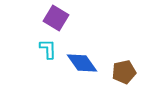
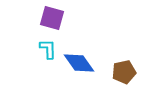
purple square: moved 4 px left; rotated 15 degrees counterclockwise
blue diamond: moved 3 px left
